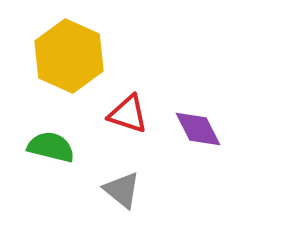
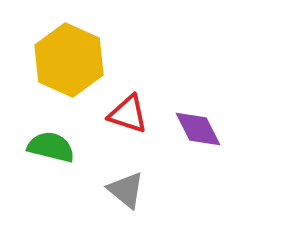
yellow hexagon: moved 4 px down
gray triangle: moved 4 px right
